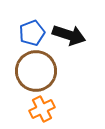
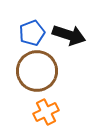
brown circle: moved 1 px right
orange cross: moved 4 px right, 3 px down
